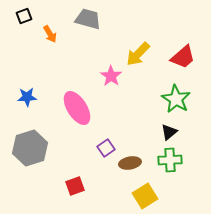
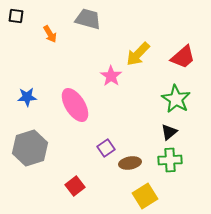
black square: moved 8 px left; rotated 28 degrees clockwise
pink ellipse: moved 2 px left, 3 px up
red square: rotated 18 degrees counterclockwise
